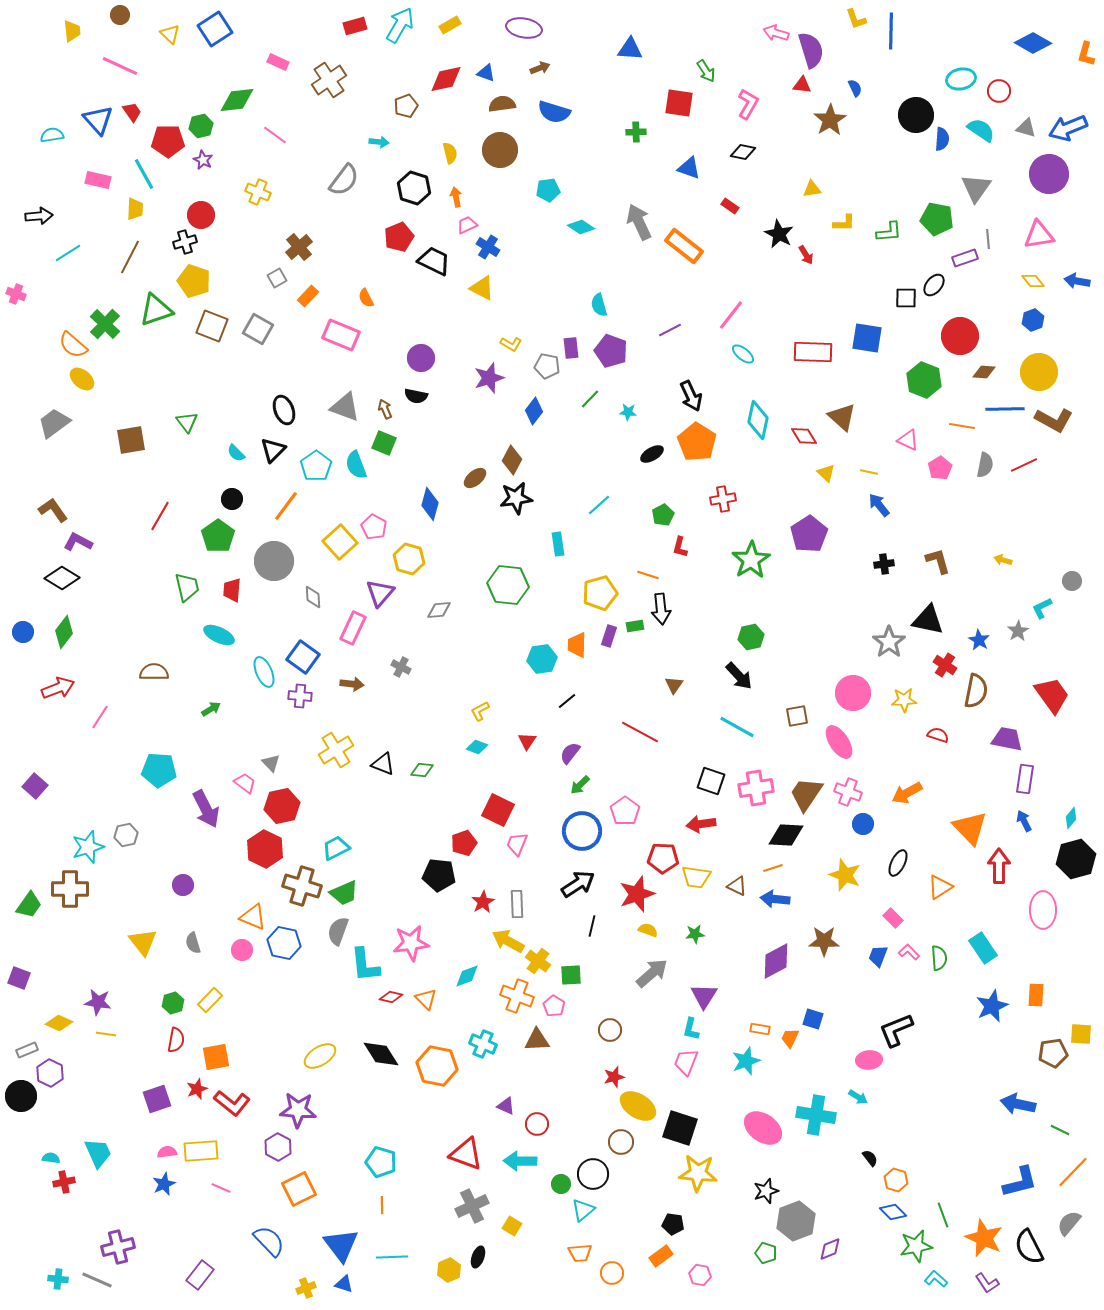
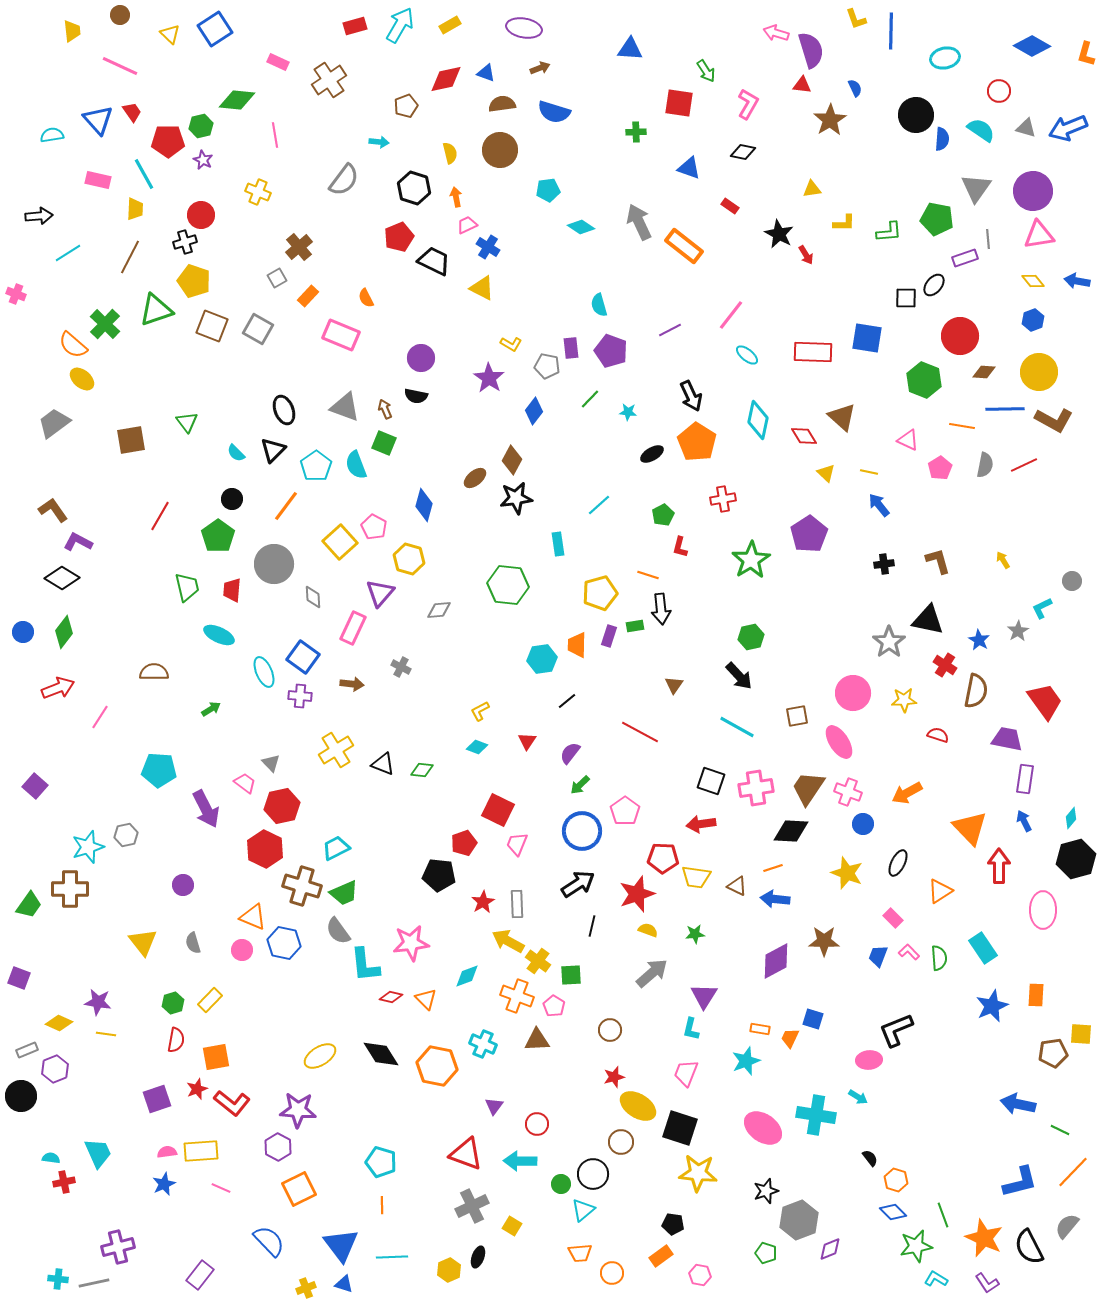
blue diamond at (1033, 43): moved 1 px left, 3 px down
cyan ellipse at (961, 79): moved 16 px left, 21 px up
green diamond at (237, 100): rotated 12 degrees clockwise
pink line at (275, 135): rotated 45 degrees clockwise
purple circle at (1049, 174): moved 16 px left, 17 px down
cyan ellipse at (743, 354): moved 4 px right, 1 px down
purple star at (489, 378): rotated 20 degrees counterclockwise
blue diamond at (430, 504): moved 6 px left, 1 px down
yellow arrow at (1003, 560): rotated 42 degrees clockwise
gray circle at (274, 561): moved 3 px down
red trapezoid at (1052, 695): moved 7 px left, 6 px down
brown trapezoid at (806, 794): moved 2 px right, 6 px up
black diamond at (786, 835): moved 5 px right, 4 px up
yellow star at (845, 875): moved 2 px right, 2 px up
orange triangle at (940, 887): moved 4 px down
gray semicircle at (338, 931): rotated 56 degrees counterclockwise
pink trapezoid at (686, 1062): moved 11 px down
purple hexagon at (50, 1073): moved 5 px right, 4 px up; rotated 12 degrees clockwise
purple triangle at (506, 1106): moved 12 px left; rotated 42 degrees clockwise
gray hexagon at (796, 1221): moved 3 px right, 1 px up
gray semicircle at (1069, 1223): moved 2 px left, 3 px down
cyan L-shape at (936, 1279): rotated 10 degrees counterclockwise
gray line at (97, 1280): moved 3 px left, 3 px down; rotated 36 degrees counterclockwise
